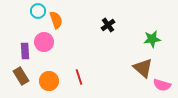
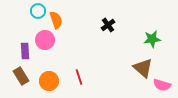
pink circle: moved 1 px right, 2 px up
